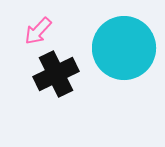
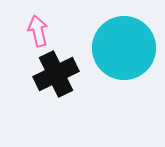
pink arrow: rotated 124 degrees clockwise
